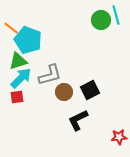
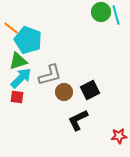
green circle: moved 8 px up
red square: rotated 16 degrees clockwise
red star: moved 1 px up
